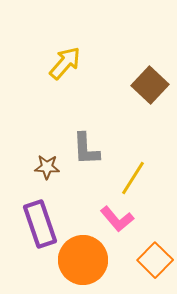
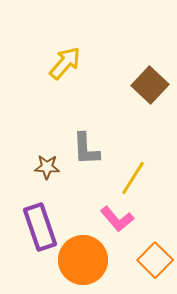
purple rectangle: moved 3 px down
